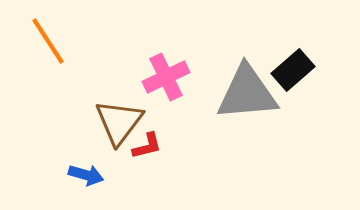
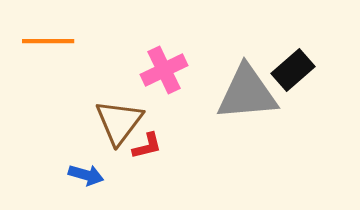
orange line: rotated 57 degrees counterclockwise
pink cross: moved 2 px left, 7 px up
